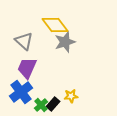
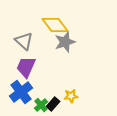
purple trapezoid: moved 1 px left, 1 px up
